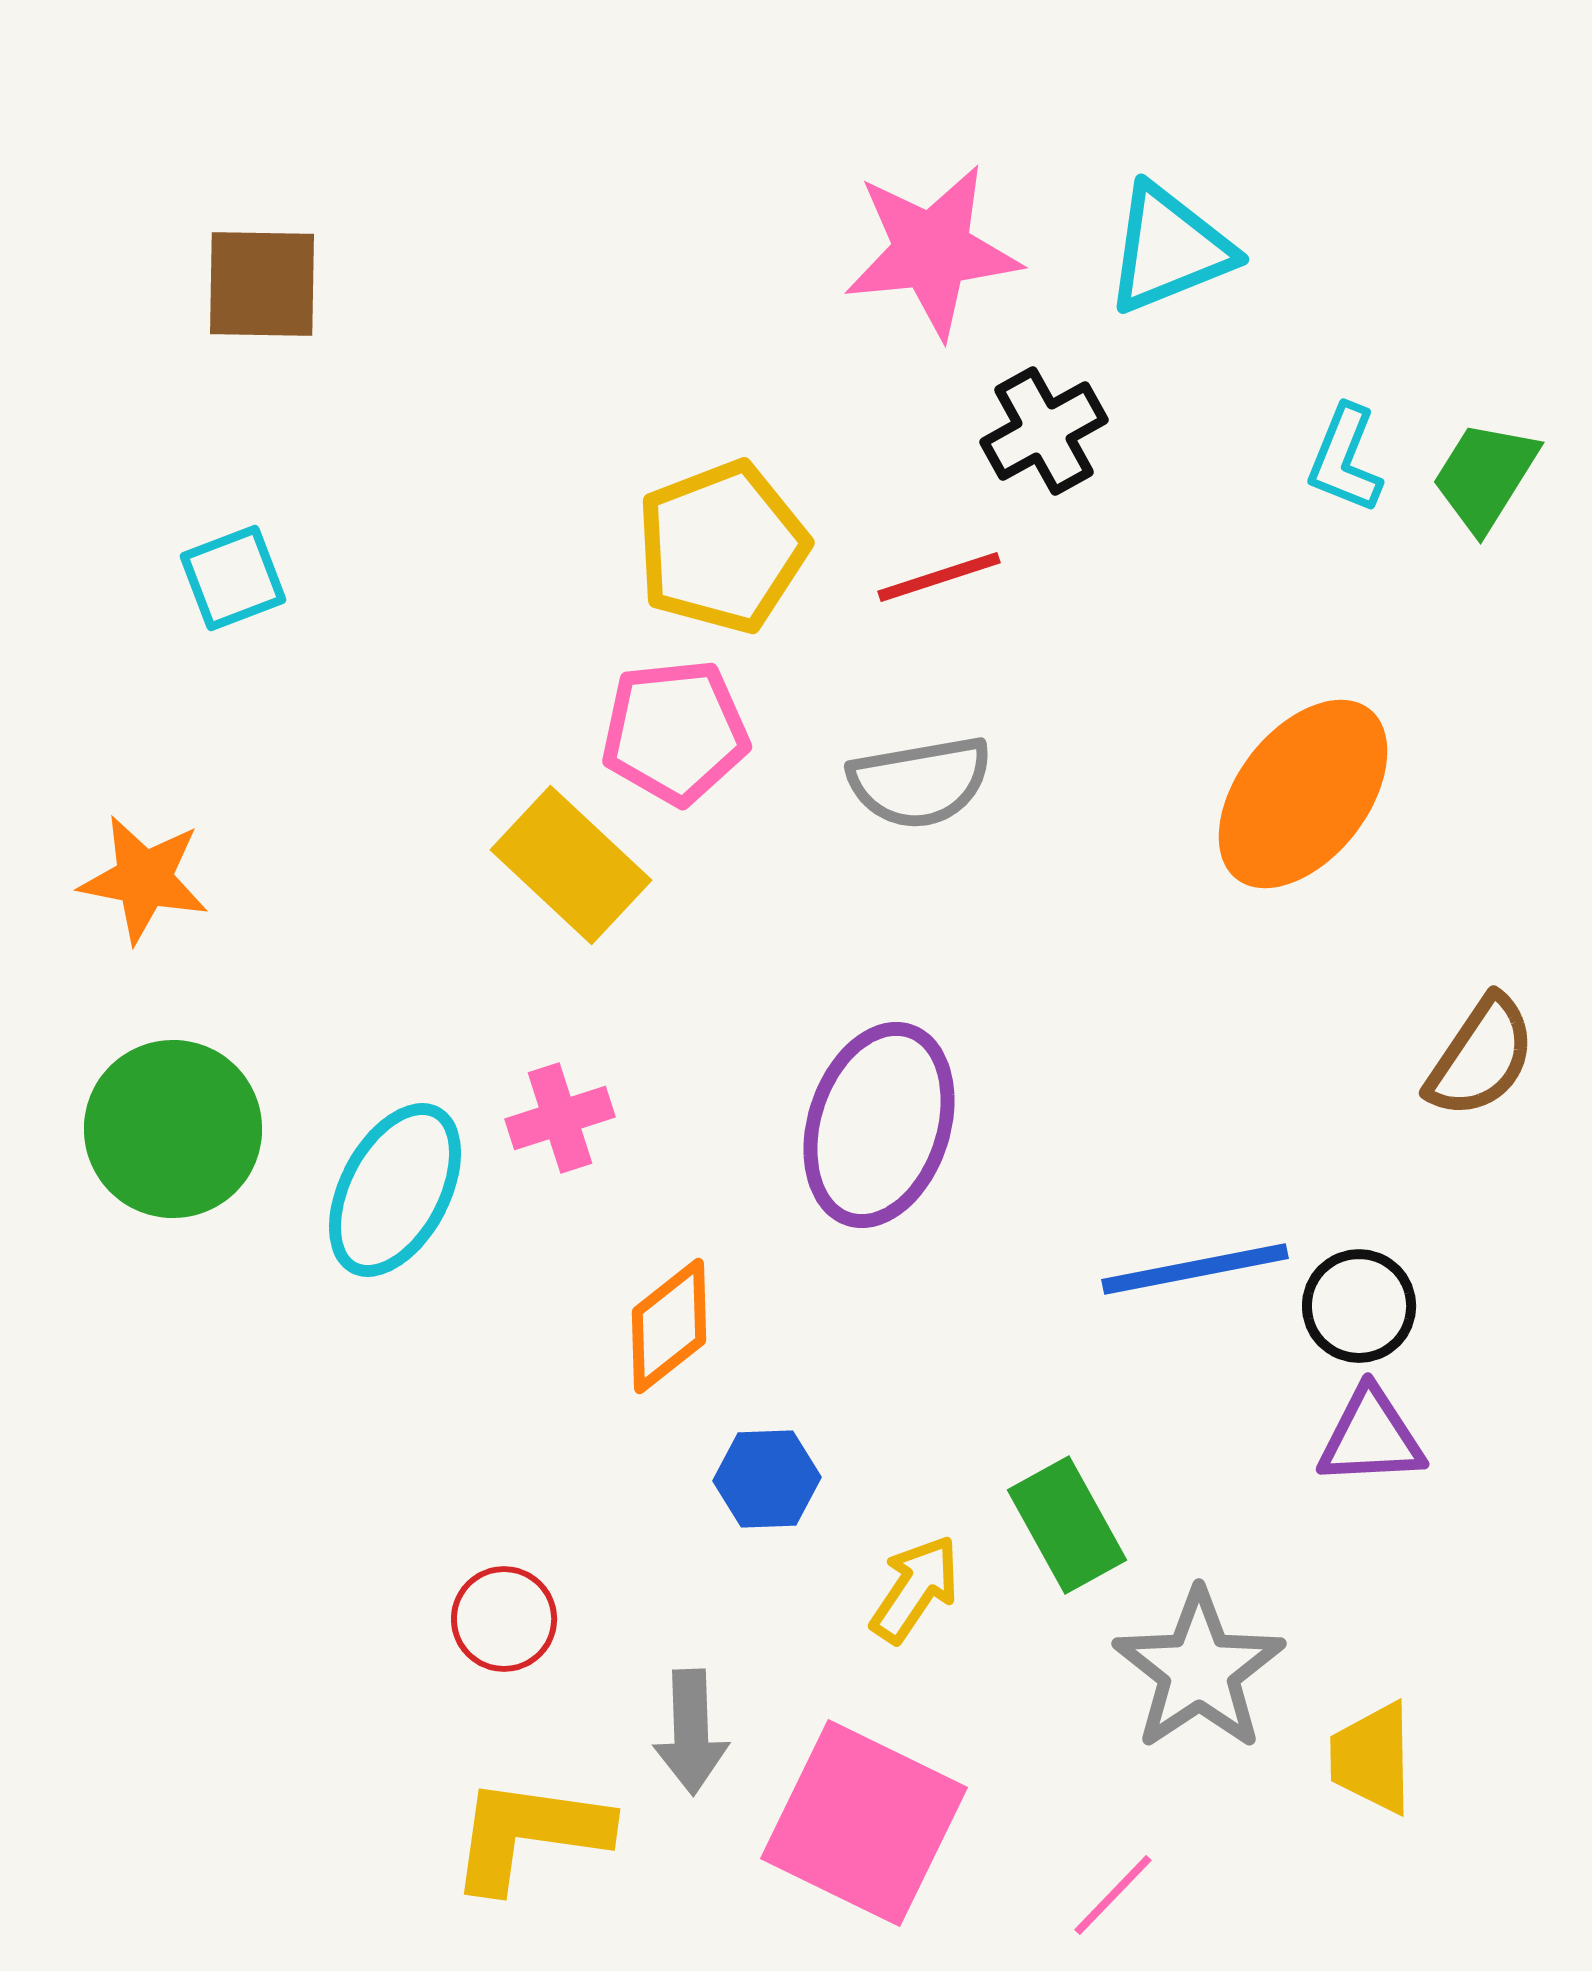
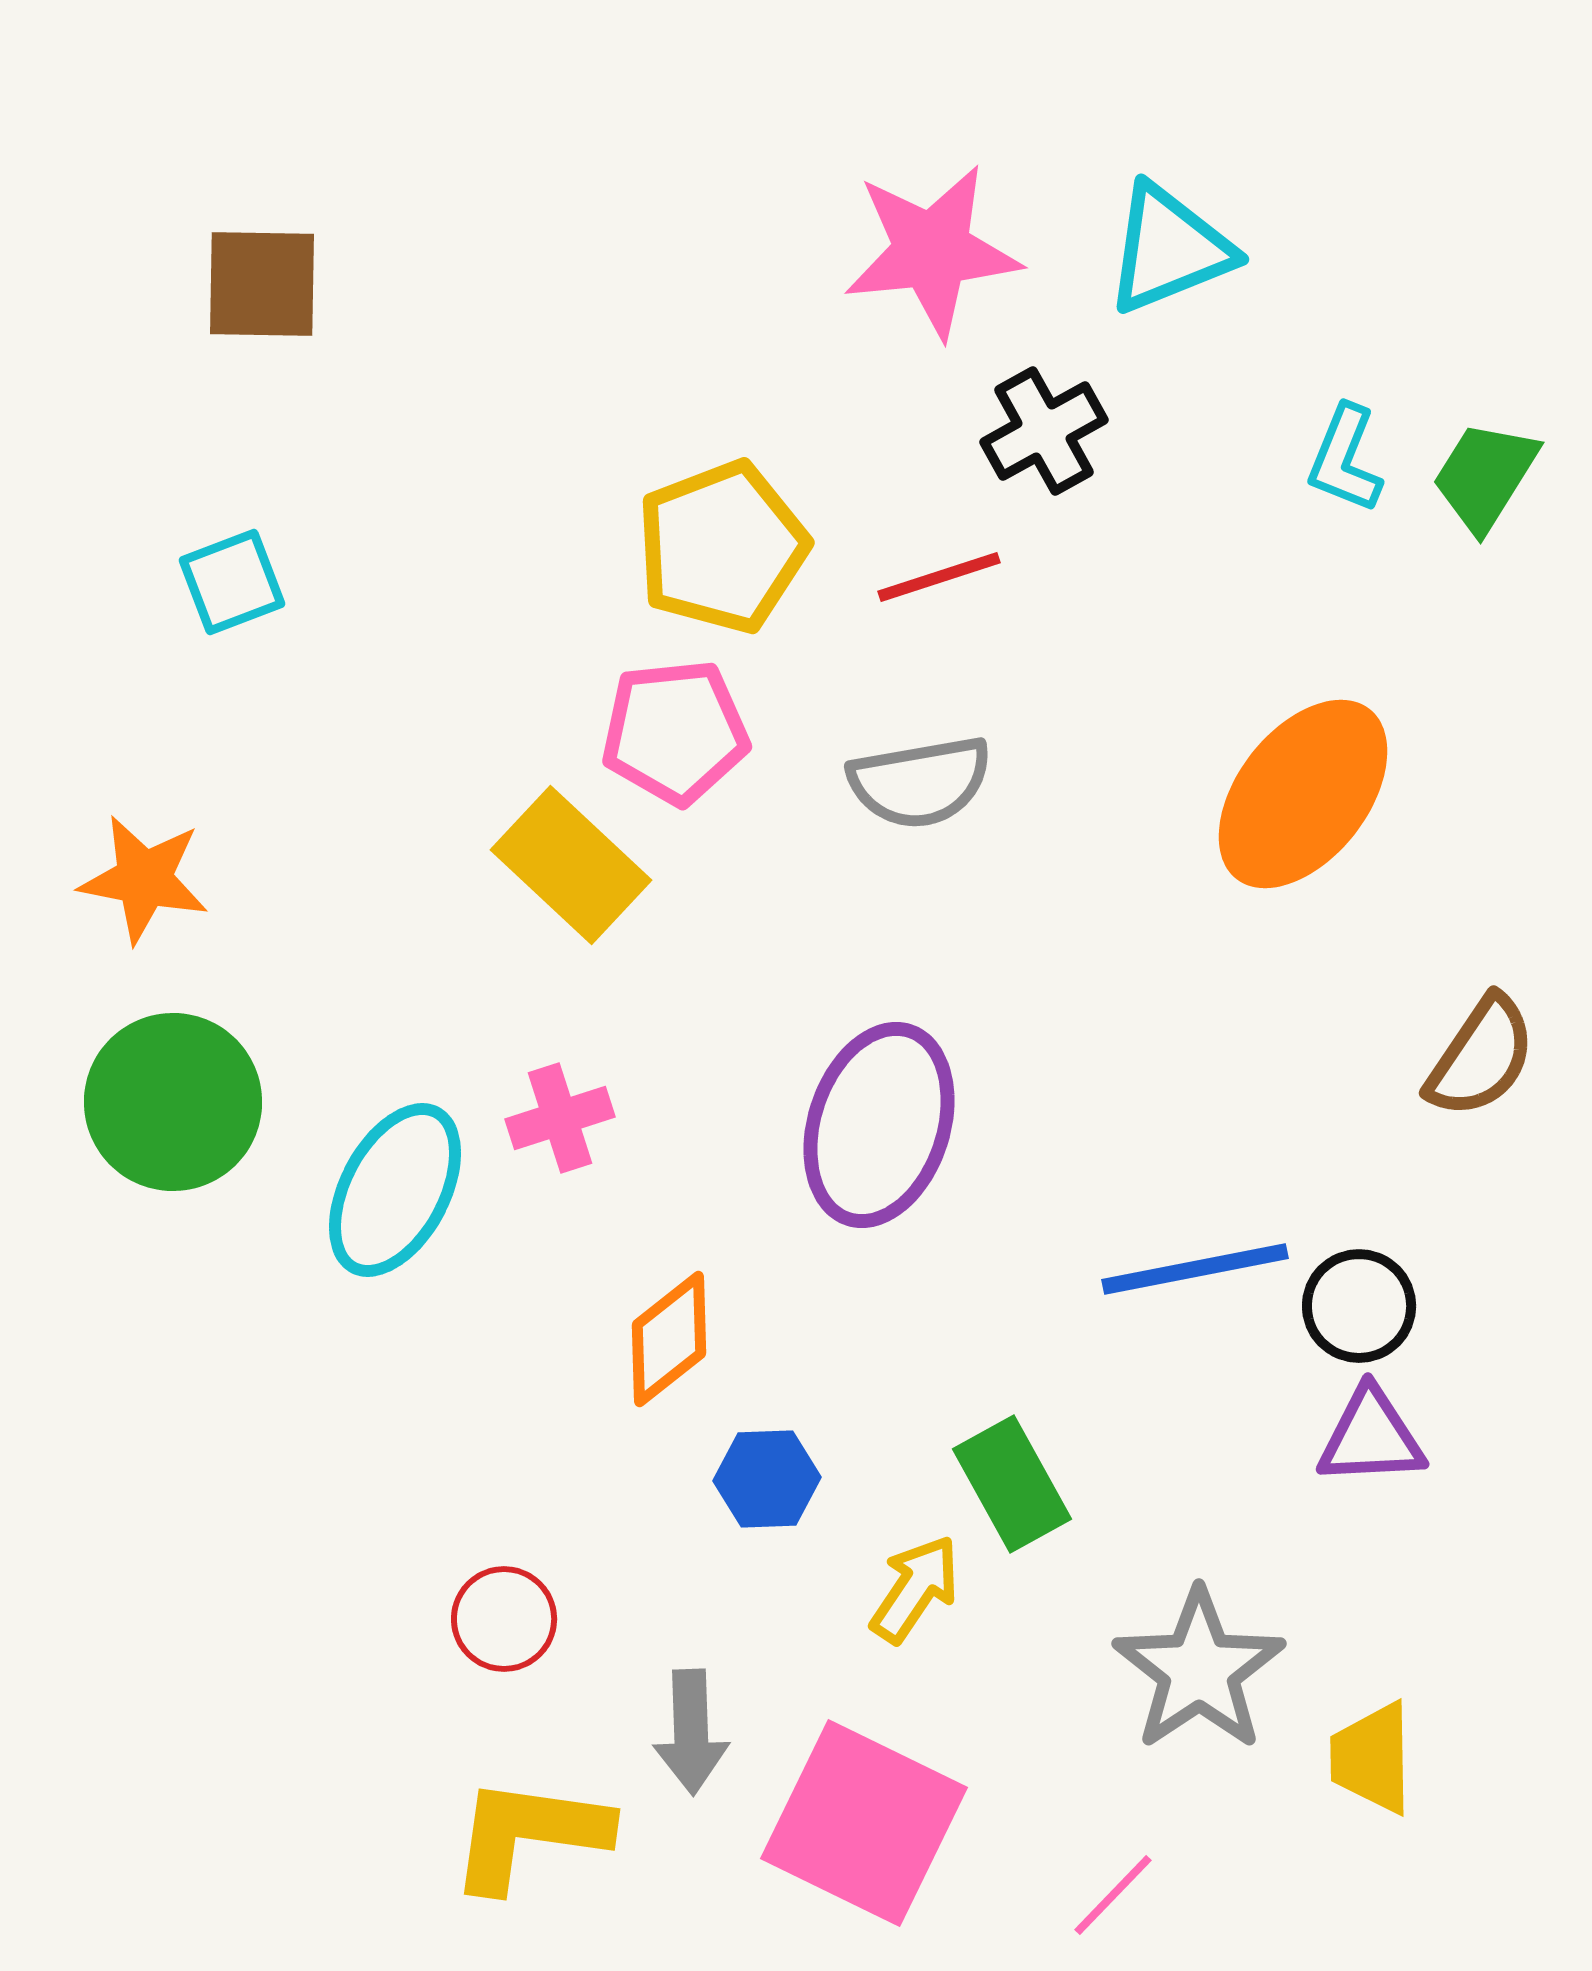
cyan square: moved 1 px left, 4 px down
green circle: moved 27 px up
orange diamond: moved 13 px down
green rectangle: moved 55 px left, 41 px up
